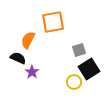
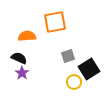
orange square: moved 2 px right
orange semicircle: moved 1 px left, 4 px up; rotated 60 degrees clockwise
gray square: moved 11 px left, 6 px down
black semicircle: moved 1 px right
purple star: moved 10 px left, 1 px down
